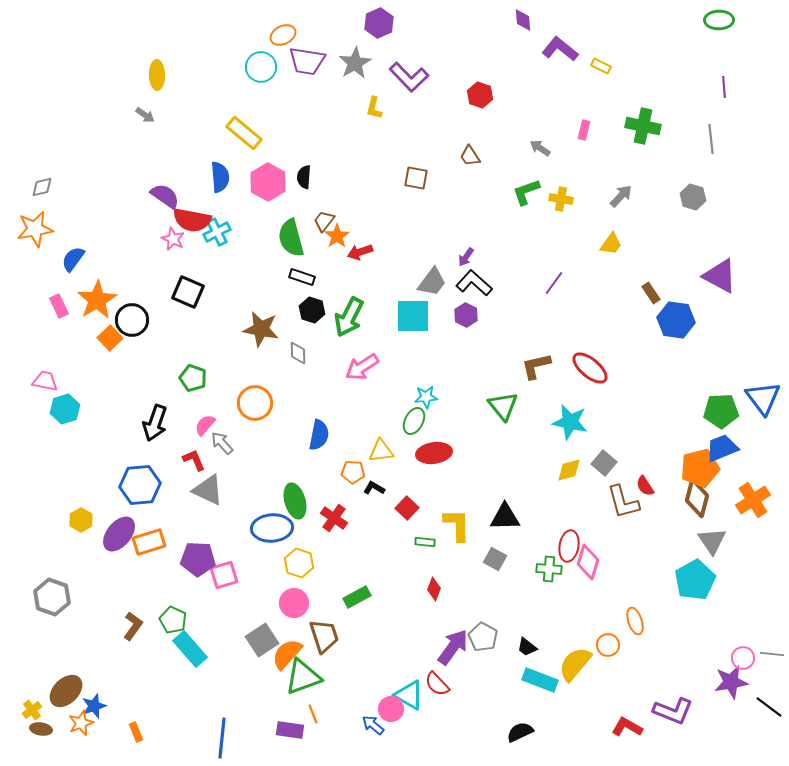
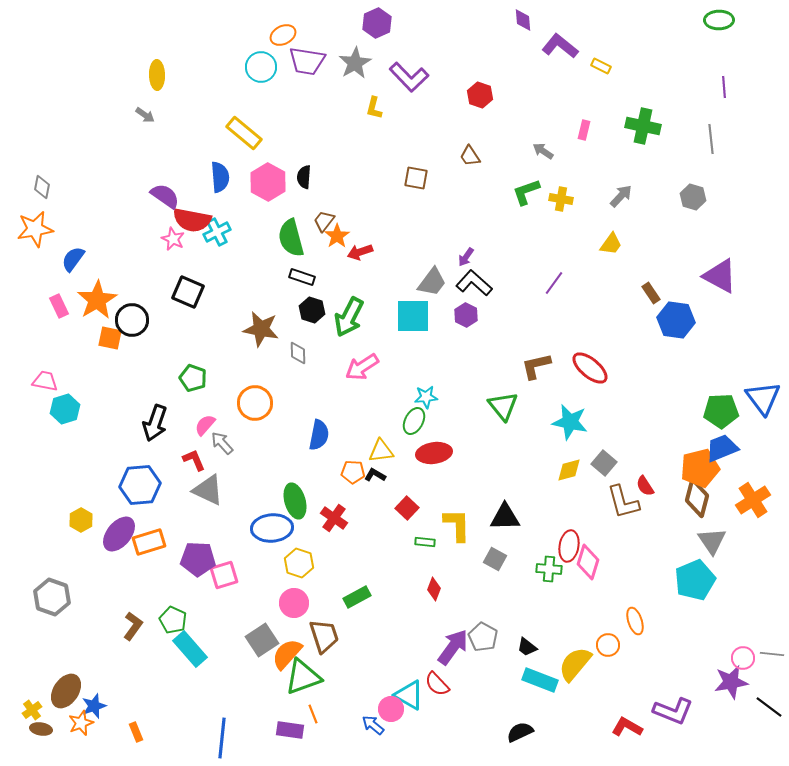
purple hexagon at (379, 23): moved 2 px left
purple L-shape at (560, 49): moved 3 px up
gray arrow at (540, 148): moved 3 px right, 3 px down
gray diamond at (42, 187): rotated 65 degrees counterclockwise
orange square at (110, 338): rotated 35 degrees counterclockwise
black L-shape at (374, 488): moved 1 px right, 13 px up
cyan pentagon at (695, 580): rotated 6 degrees clockwise
brown ellipse at (66, 691): rotated 12 degrees counterclockwise
